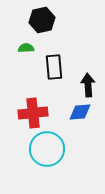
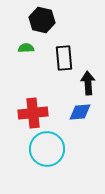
black hexagon: rotated 25 degrees clockwise
black rectangle: moved 10 px right, 9 px up
black arrow: moved 2 px up
